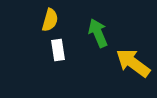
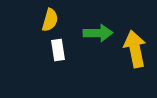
green arrow: rotated 112 degrees clockwise
yellow arrow: moved 2 px right, 14 px up; rotated 42 degrees clockwise
